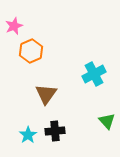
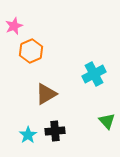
brown triangle: rotated 25 degrees clockwise
